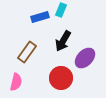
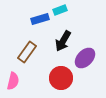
cyan rectangle: moved 1 px left; rotated 48 degrees clockwise
blue rectangle: moved 2 px down
pink semicircle: moved 3 px left, 1 px up
